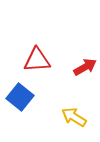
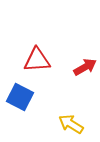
blue square: rotated 12 degrees counterclockwise
yellow arrow: moved 3 px left, 7 px down
